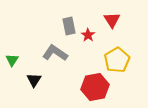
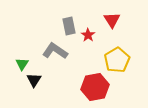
gray L-shape: moved 2 px up
green triangle: moved 10 px right, 4 px down
